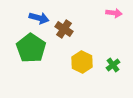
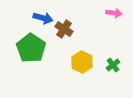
blue arrow: moved 4 px right
